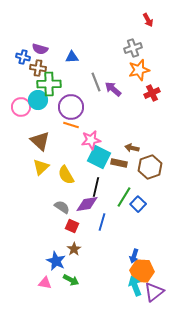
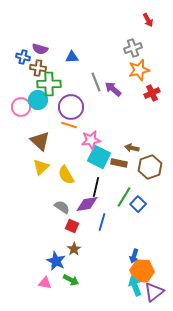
orange line: moved 2 px left
